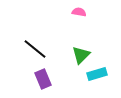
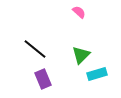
pink semicircle: rotated 32 degrees clockwise
